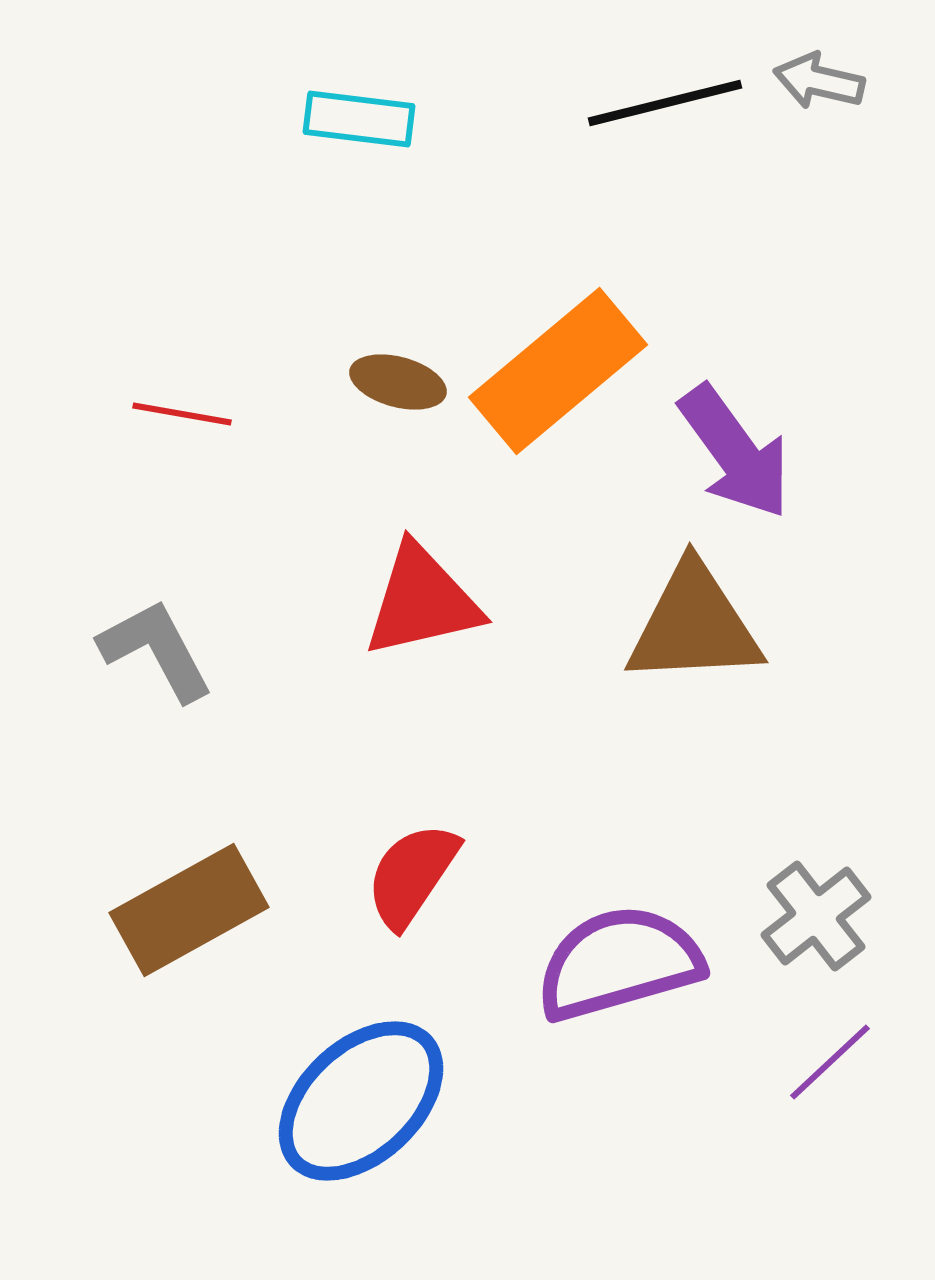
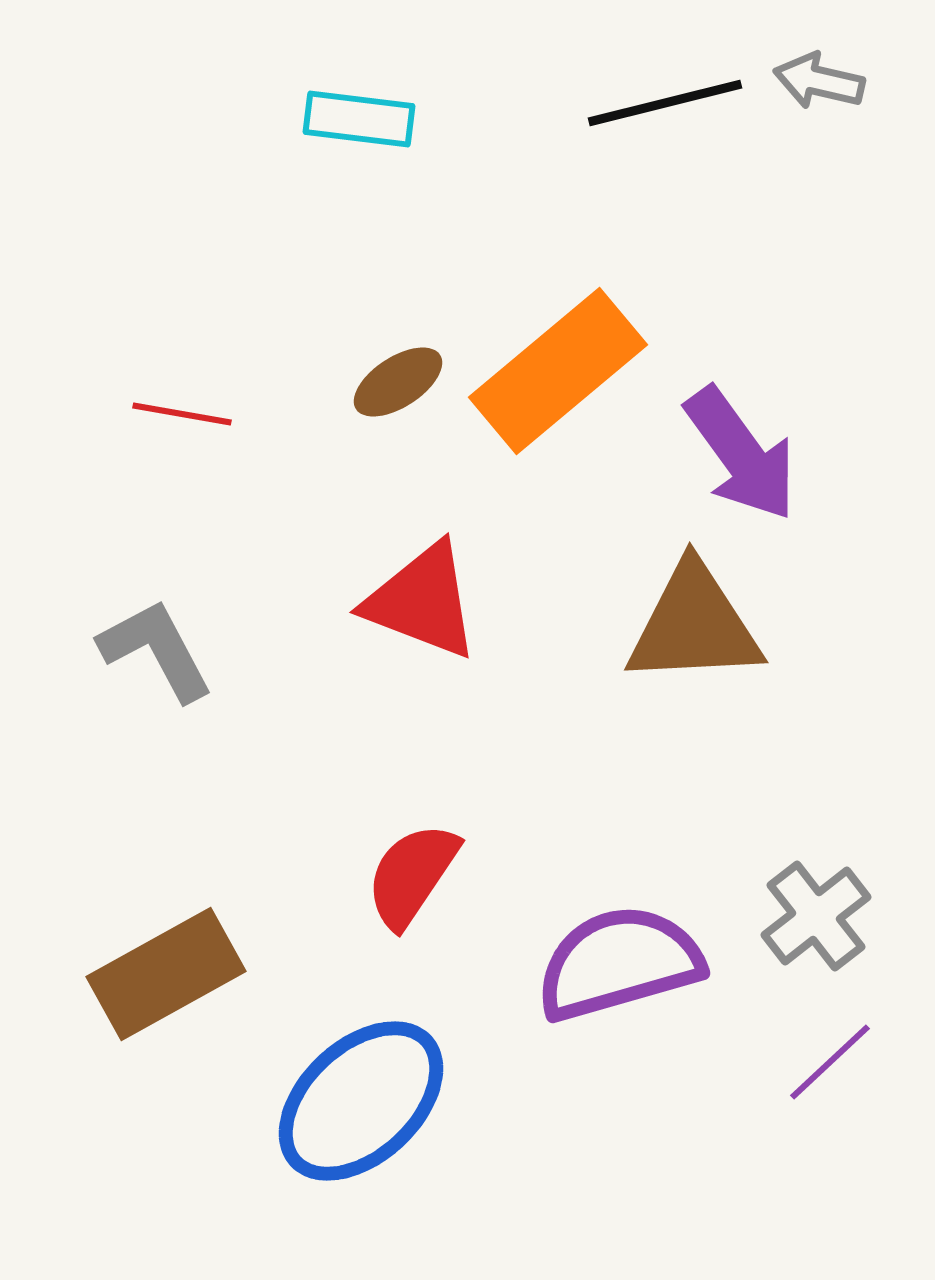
brown ellipse: rotated 48 degrees counterclockwise
purple arrow: moved 6 px right, 2 px down
red triangle: rotated 34 degrees clockwise
brown rectangle: moved 23 px left, 64 px down
